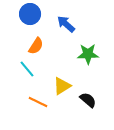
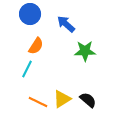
green star: moved 3 px left, 3 px up
cyan line: rotated 66 degrees clockwise
yellow triangle: moved 13 px down
